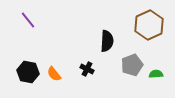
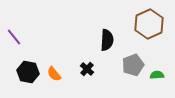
purple line: moved 14 px left, 17 px down
brown hexagon: moved 1 px up
black semicircle: moved 1 px up
gray pentagon: moved 1 px right
black cross: rotated 16 degrees clockwise
green semicircle: moved 1 px right, 1 px down
